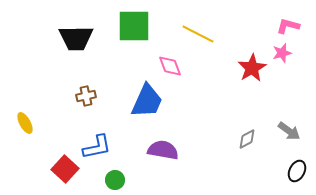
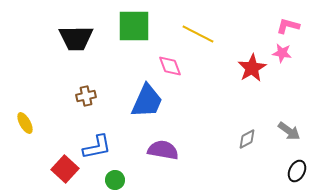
pink star: rotated 24 degrees clockwise
